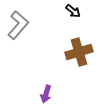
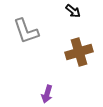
gray L-shape: moved 8 px right, 6 px down; rotated 120 degrees clockwise
purple arrow: moved 1 px right
